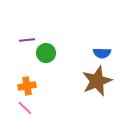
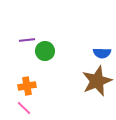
green circle: moved 1 px left, 2 px up
pink line: moved 1 px left
